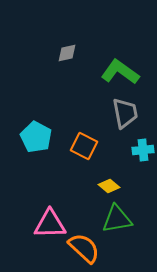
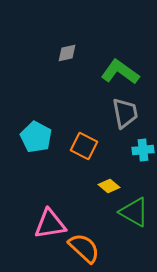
green triangle: moved 17 px right, 7 px up; rotated 40 degrees clockwise
pink triangle: rotated 8 degrees counterclockwise
